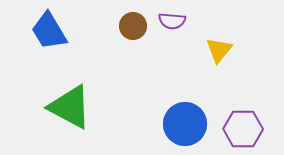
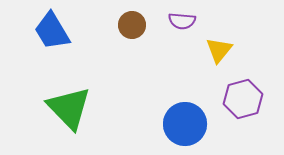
purple semicircle: moved 10 px right
brown circle: moved 1 px left, 1 px up
blue trapezoid: moved 3 px right
green triangle: moved 1 px left, 1 px down; rotated 18 degrees clockwise
purple hexagon: moved 30 px up; rotated 15 degrees counterclockwise
